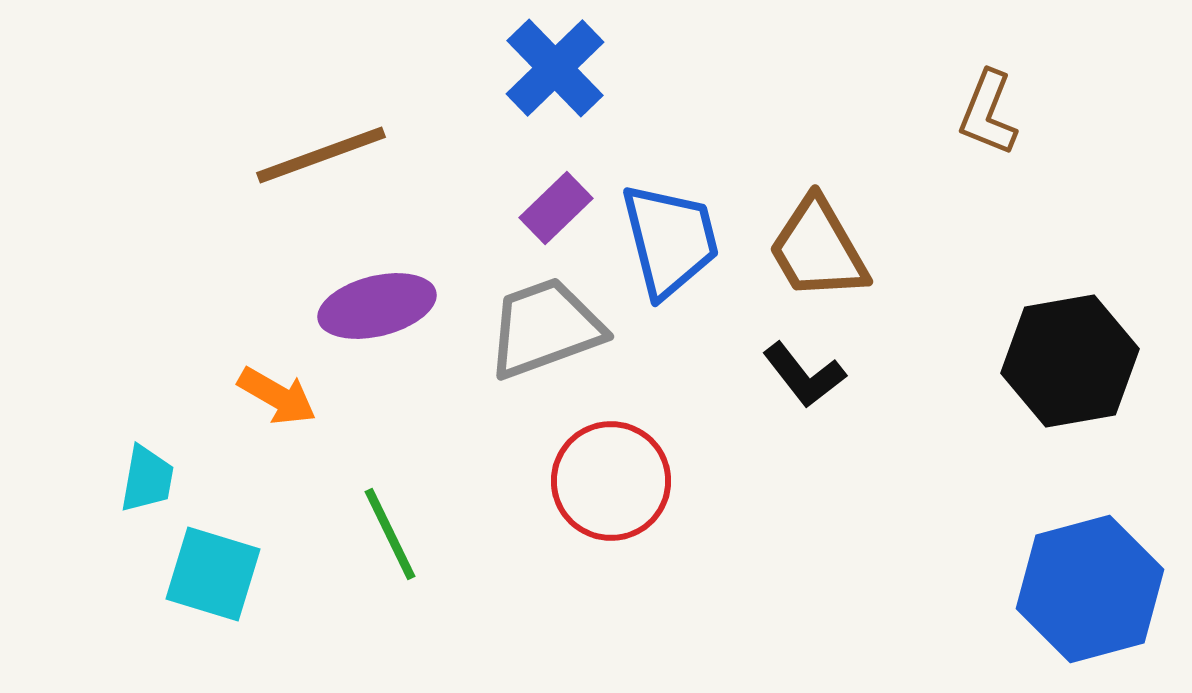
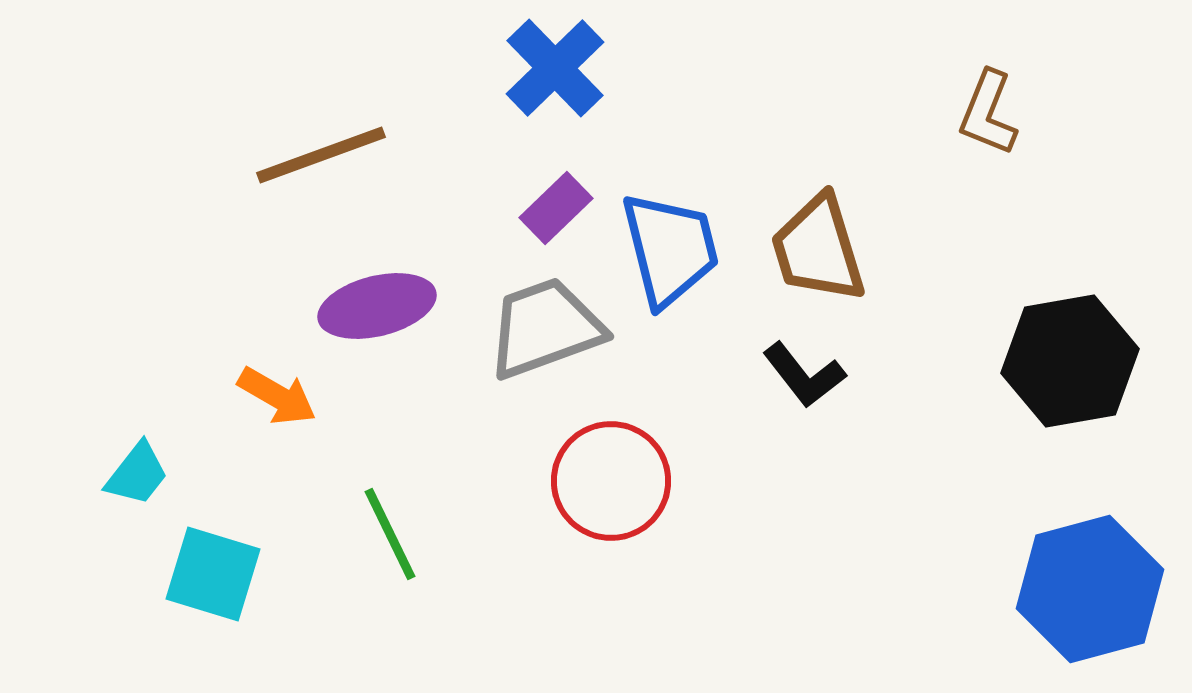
blue trapezoid: moved 9 px down
brown trapezoid: rotated 13 degrees clockwise
cyan trapezoid: moved 10 px left, 5 px up; rotated 28 degrees clockwise
